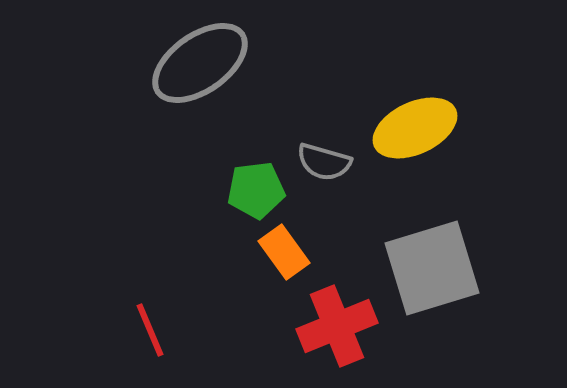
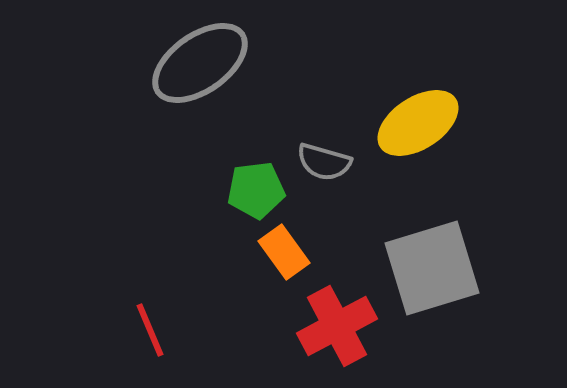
yellow ellipse: moved 3 px right, 5 px up; rotated 8 degrees counterclockwise
red cross: rotated 6 degrees counterclockwise
